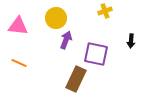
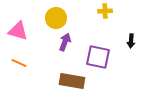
yellow cross: rotated 16 degrees clockwise
pink triangle: moved 5 px down; rotated 10 degrees clockwise
purple arrow: moved 1 px left, 2 px down
purple square: moved 2 px right, 3 px down
brown rectangle: moved 4 px left, 2 px down; rotated 75 degrees clockwise
